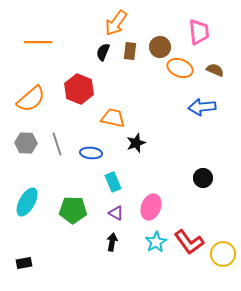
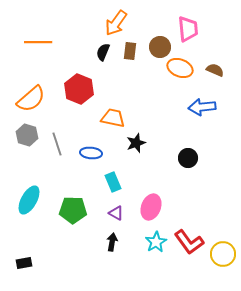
pink trapezoid: moved 11 px left, 3 px up
gray hexagon: moved 1 px right, 8 px up; rotated 15 degrees clockwise
black circle: moved 15 px left, 20 px up
cyan ellipse: moved 2 px right, 2 px up
